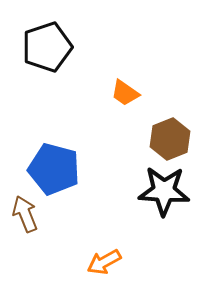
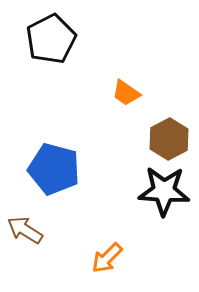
black pentagon: moved 4 px right, 8 px up; rotated 9 degrees counterclockwise
orange trapezoid: moved 1 px right
brown hexagon: moved 1 px left; rotated 6 degrees counterclockwise
brown arrow: moved 16 px down; rotated 36 degrees counterclockwise
orange arrow: moved 3 px right, 4 px up; rotated 16 degrees counterclockwise
